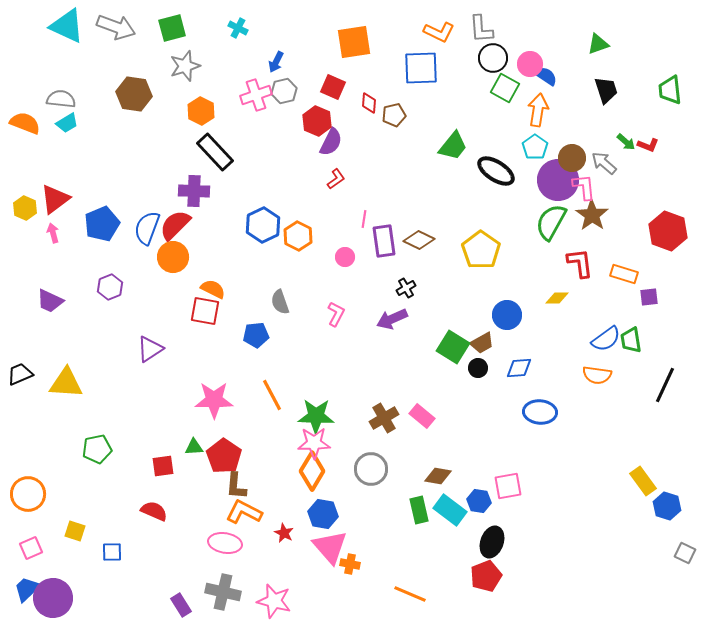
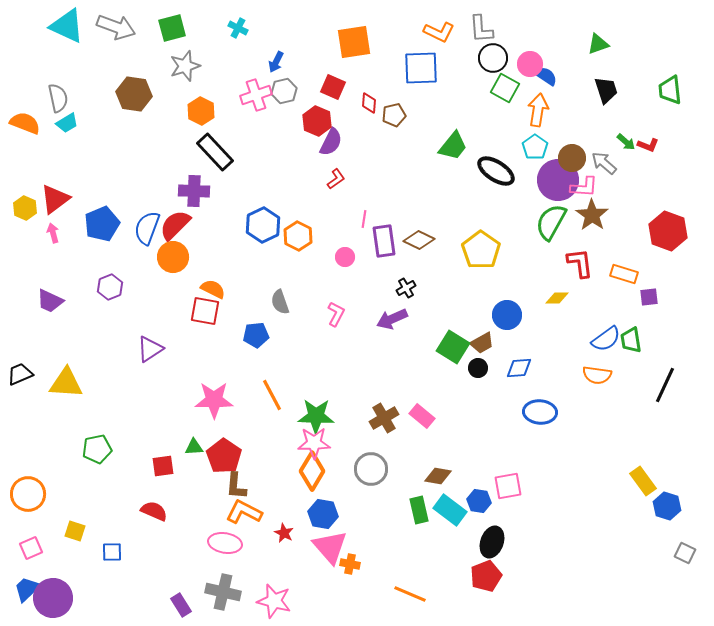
gray semicircle at (61, 99): moved 3 px left, 1 px up; rotated 72 degrees clockwise
pink L-shape at (584, 187): rotated 100 degrees clockwise
